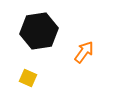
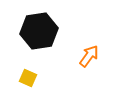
orange arrow: moved 5 px right, 4 px down
